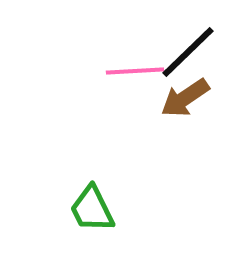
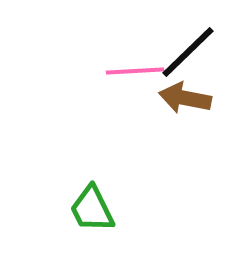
brown arrow: rotated 45 degrees clockwise
